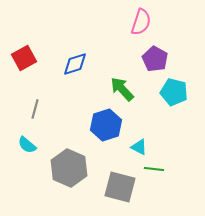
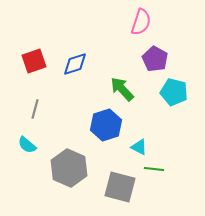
red square: moved 10 px right, 3 px down; rotated 10 degrees clockwise
